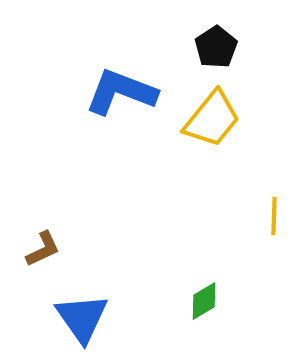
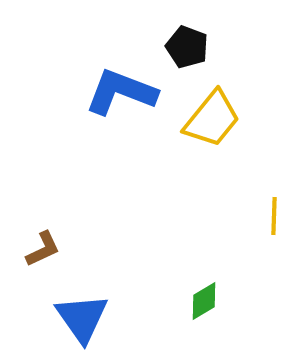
black pentagon: moved 29 px left; rotated 18 degrees counterclockwise
